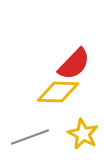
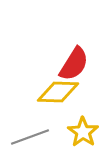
red semicircle: rotated 12 degrees counterclockwise
yellow star: moved 2 px up; rotated 8 degrees clockwise
